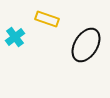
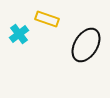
cyan cross: moved 4 px right, 3 px up
